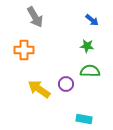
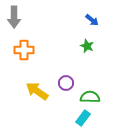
gray arrow: moved 21 px left; rotated 30 degrees clockwise
green star: rotated 16 degrees clockwise
green semicircle: moved 26 px down
purple circle: moved 1 px up
yellow arrow: moved 2 px left, 2 px down
cyan rectangle: moved 1 px left, 1 px up; rotated 63 degrees counterclockwise
